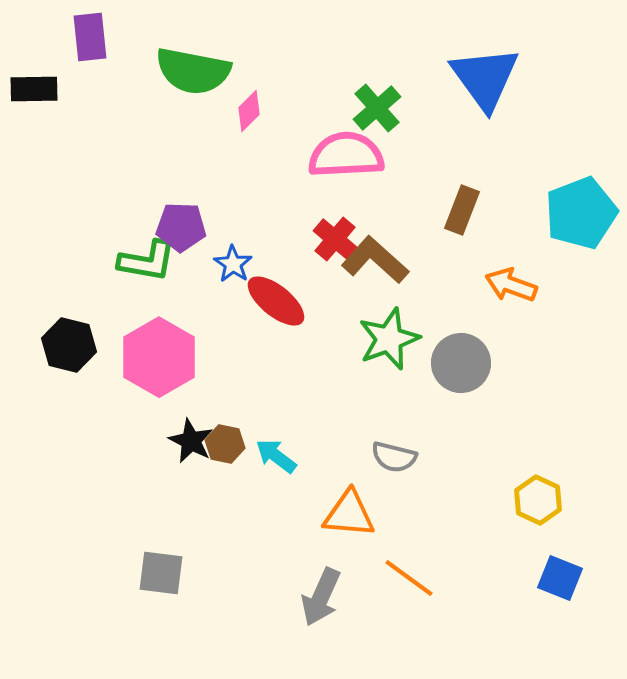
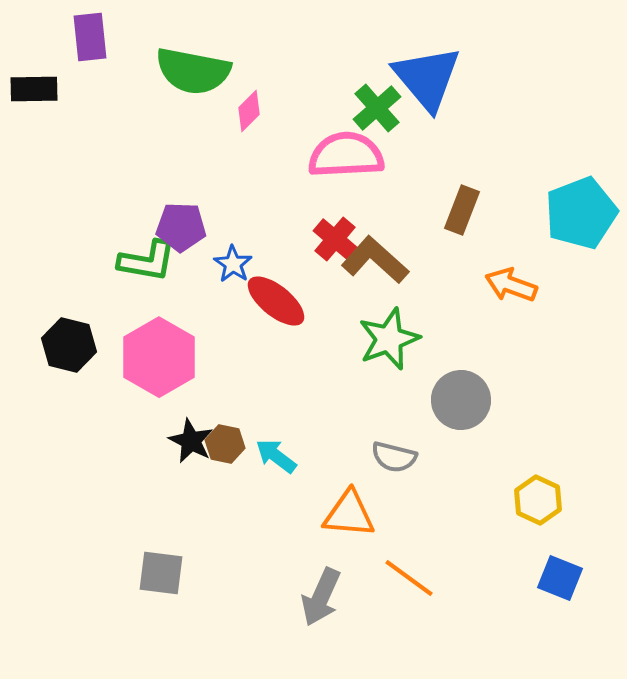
blue triangle: moved 58 px left; rotated 4 degrees counterclockwise
gray circle: moved 37 px down
